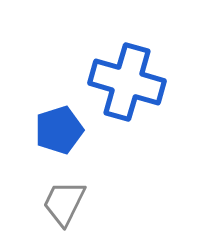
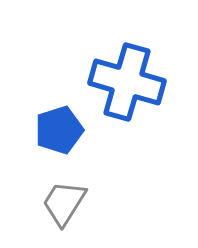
gray trapezoid: rotated 6 degrees clockwise
